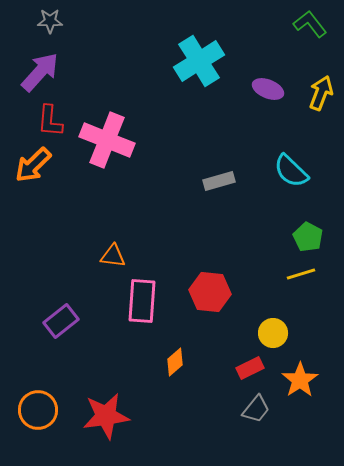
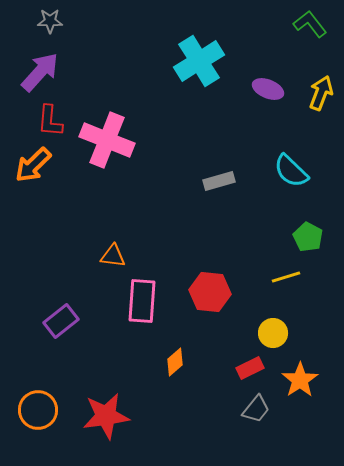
yellow line: moved 15 px left, 3 px down
